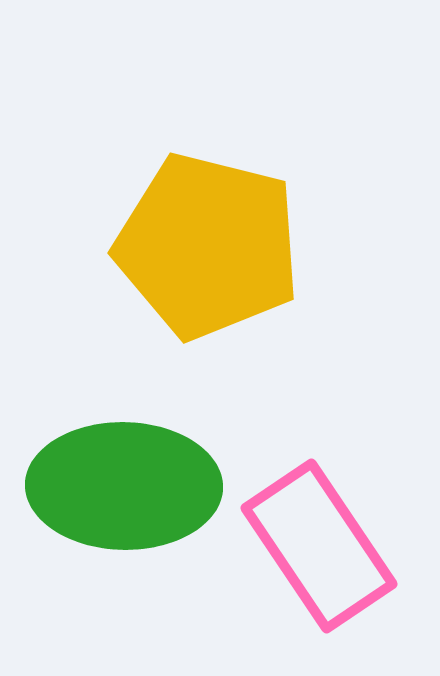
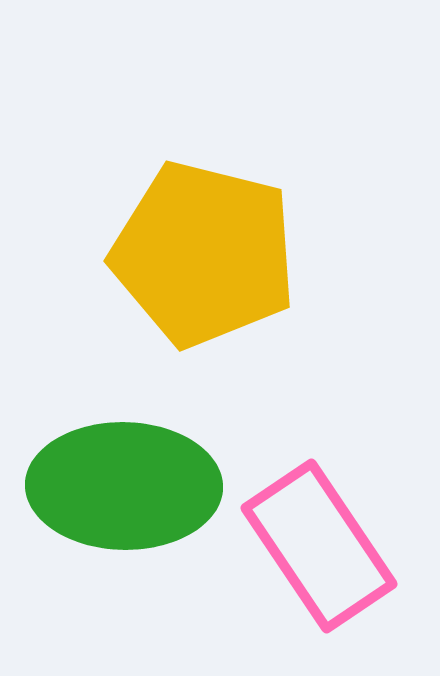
yellow pentagon: moved 4 px left, 8 px down
